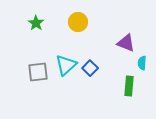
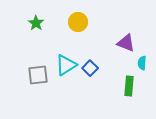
cyan triangle: rotated 10 degrees clockwise
gray square: moved 3 px down
